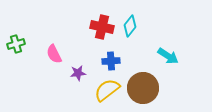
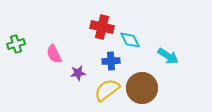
cyan diamond: moved 14 px down; rotated 65 degrees counterclockwise
brown circle: moved 1 px left
